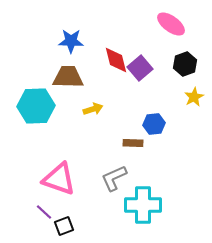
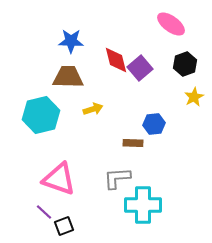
cyan hexagon: moved 5 px right, 9 px down; rotated 12 degrees counterclockwise
gray L-shape: moved 3 px right; rotated 20 degrees clockwise
